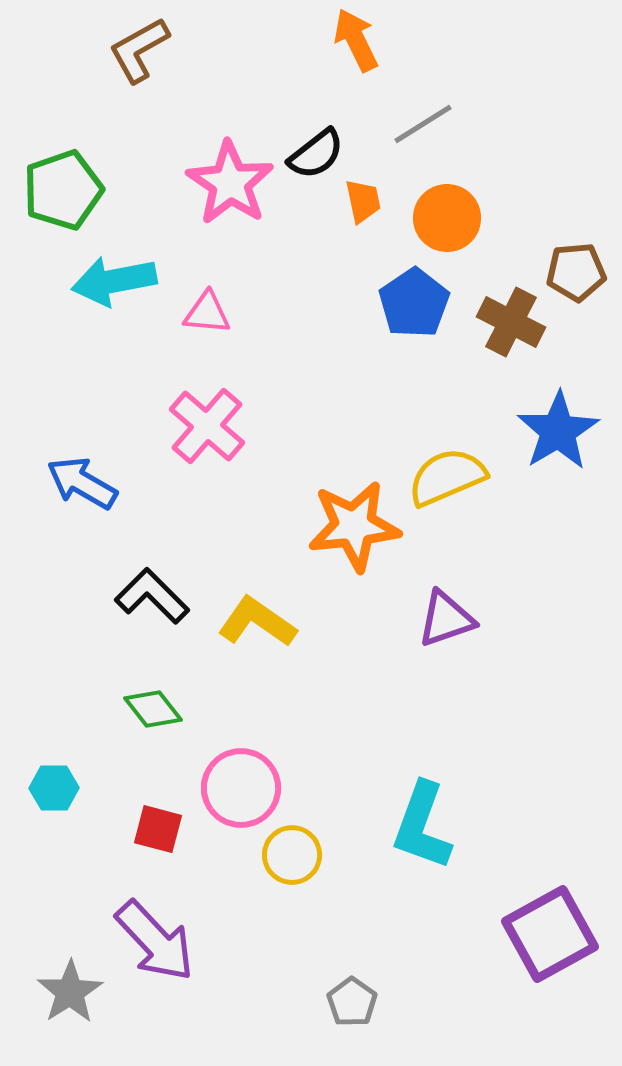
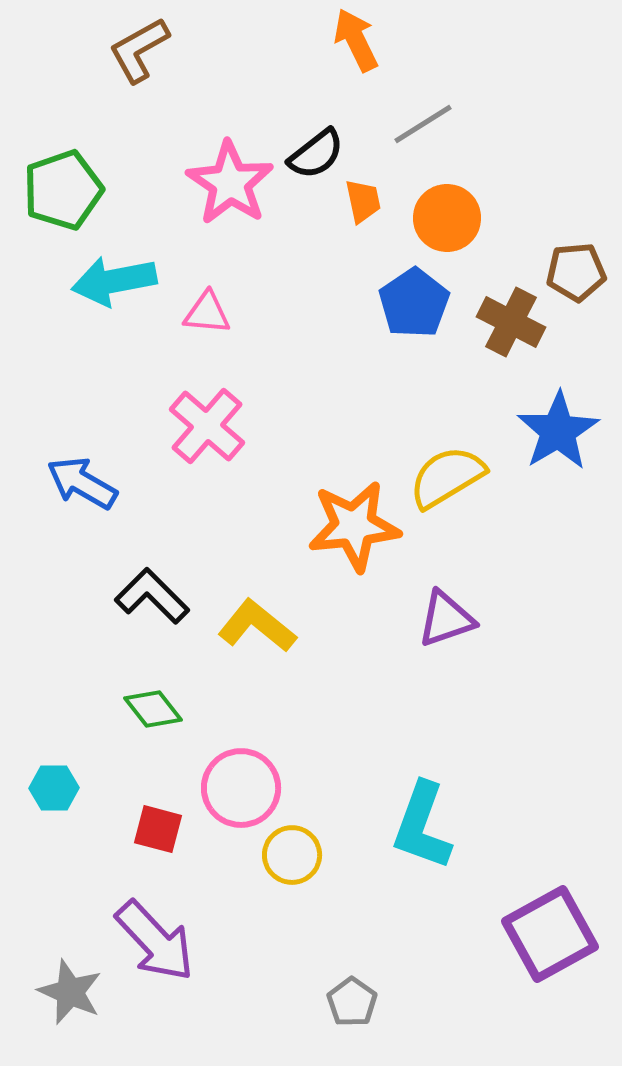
yellow semicircle: rotated 8 degrees counterclockwise
yellow L-shape: moved 4 px down; rotated 4 degrees clockwise
gray star: rotated 16 degrees counterclockwise
